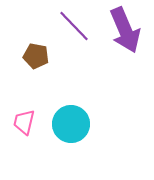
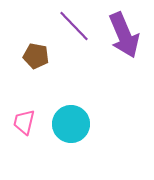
purple arrow: moved 1 px left, 5 px down
